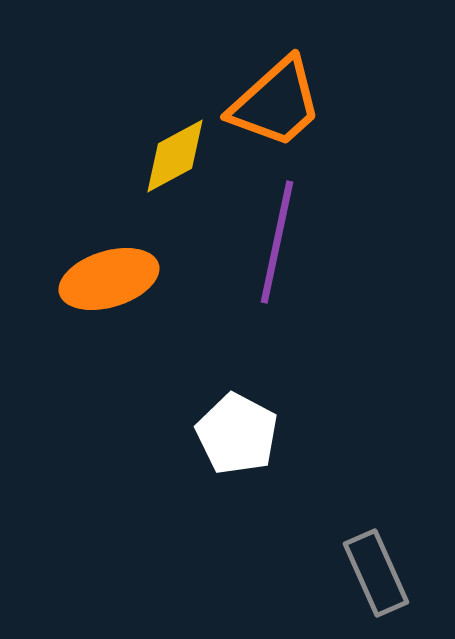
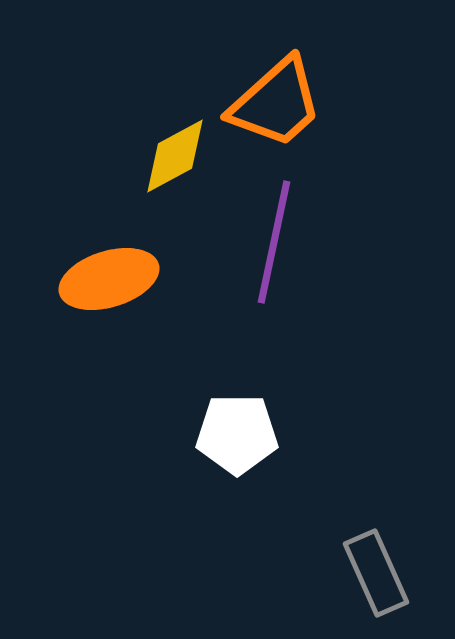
purple line: moved 3 px left
white pentagon: rotated 28 degrees counterclockwise
